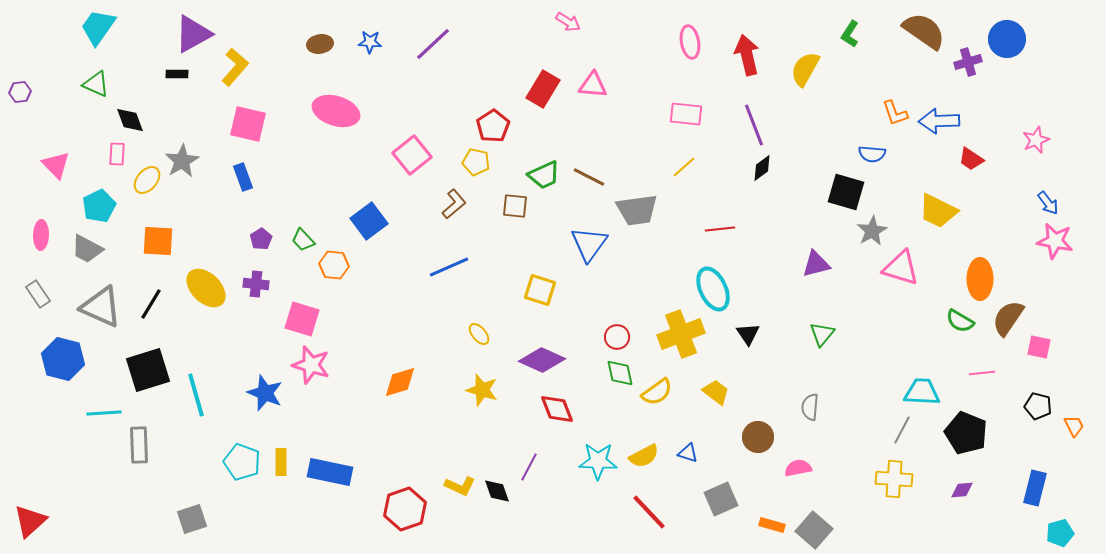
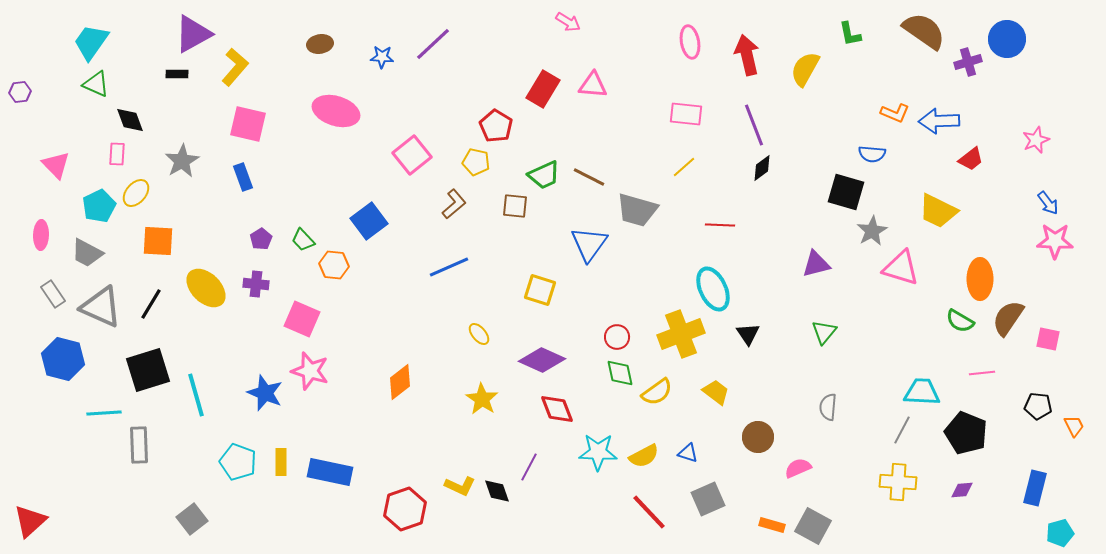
cyan trapezoid at (98, 27): moved 7 px left, 15 px down
green L-shape at (850, 34): rotated 44 degrees counterclockwise
blue star at (370, 42): moved 12 px right, 15 px down
orange L-shape at (895, 113): rotated 48 degrees counterclockwise
red pentagon at (493, 126): moved 3 px right; rotated 8 degrees counterclockwise
red trapezoid at (971, 159): rotated 72 degrees counterclockwise
yellow ellipse at (147, 180): moved 11 px left, 13 px down
gray trapezoid at (637, 210): rotated 24 degrees clockwise
red line at (720, 229): moved 4 px up; rotated 8 degrees clockwise
pink star at (1055, 241): rotated 9 degrees counterclockwise
gray trapezoid at (87, 249): moved 4 px down
gray rectangle at (38, 294): moved 15 px right
pink square at (302, 319): rotated 6 degrees clockwise
green triangle at (822, 334): moved 2 px right, 2 px up
pink square at (1039, 347): moved 9 px right, 8 px up
pink star at (311, 365): moved 1 px left, 6 px down
orange diamond at (400, 382): rotated 21 degrees counterclockwise
yellow star at (482, 390): moved 9 px down; rotated 16 degrees clockwise
black pentagon at (1038, 406): rotated 8 degrees counterclockwise
gray semicircle at (810, 407): moved 18 px right
cyan star at (598, 461): moved 9 px up
cyan pentagon at (242, 462): moved 4 px left
pink semicircle at (798, 468): rotated 12 degrees counterclockwise
yellow cross at (894, 479): moved 4 px right, 3 px down
gray square at (721, 499): moved 13 px left
gray square at (192, 519): rotated 20 degrees counterclockwise
gray square at (814, 530): moved 1 px left, 4 px up; rotated 12 degrees counterclockwise
